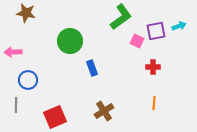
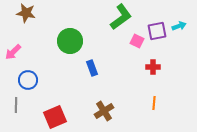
purple square: moved 1 px right
pink arrow: rotated 42 degrees counterclockwise
